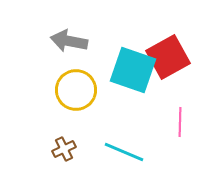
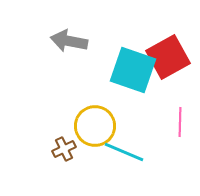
yellow circle: moved 19 px right, 36 px down
